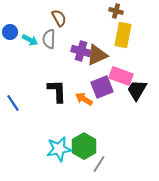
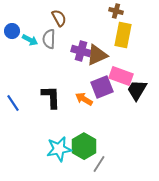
blue circle: moved 2 px right, 1 px up
black L-shape: moved 6 px left, 6 px down
